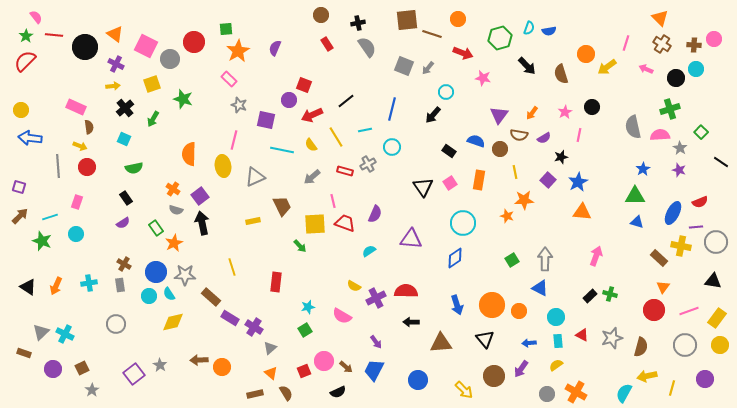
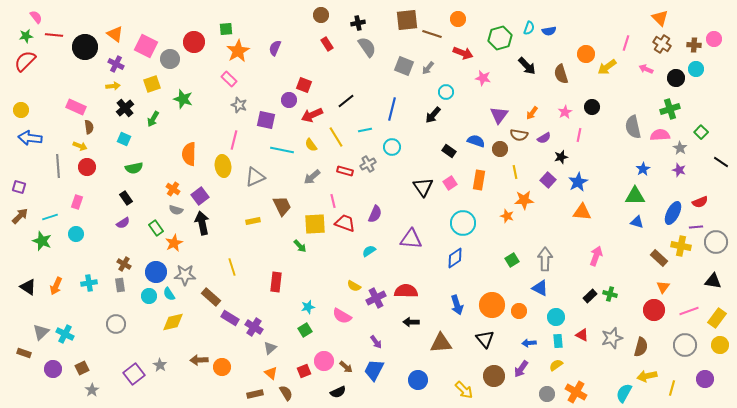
green star at (26, 36): rotated 24 degrees clockwise
